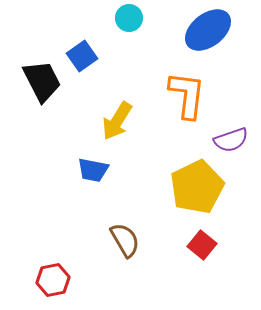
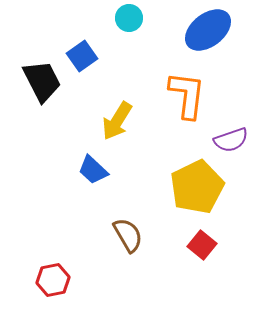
blue trapezoid: rotated 32 degrees clockwise
brown semicircle: moved 3 px right, 5 px up
